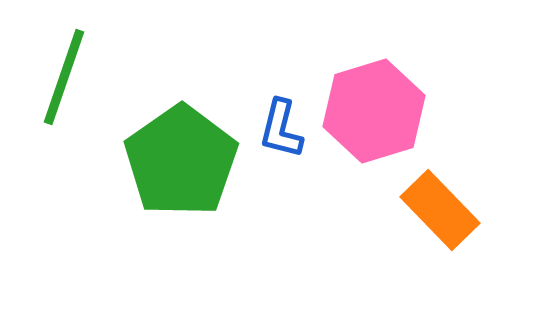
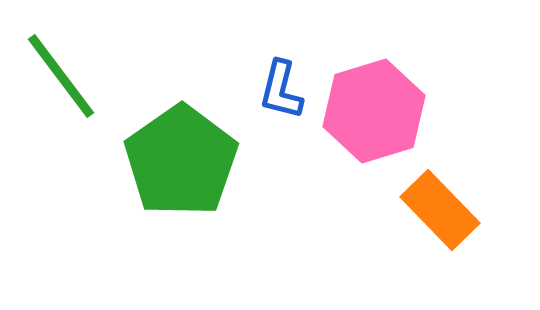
green line: moved 3 px left, 1 px up; rotated 56 degrees counterclockwise
blue L-shape: moved 39 px up
